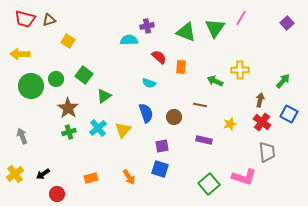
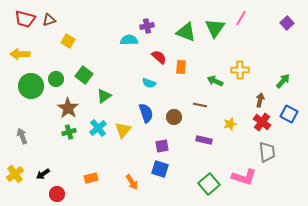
orange arrow at (129, 177): moved 3 px right, 5 px down
